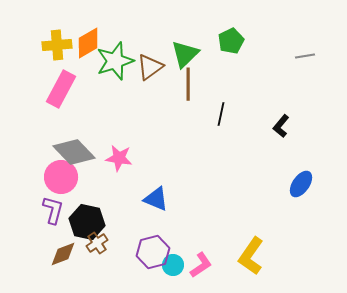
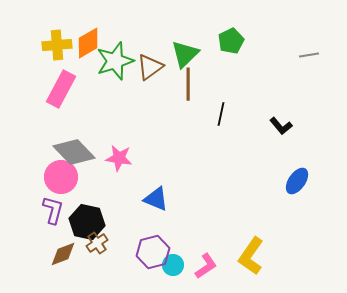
gray line: moved 4 px right, 1 px up
black L-shape: rotated 80 degrees counterclockwise
blue ellipse: moved 4 px left, 3 px up
pink L-shape: moved 5 px right, 1 px down
